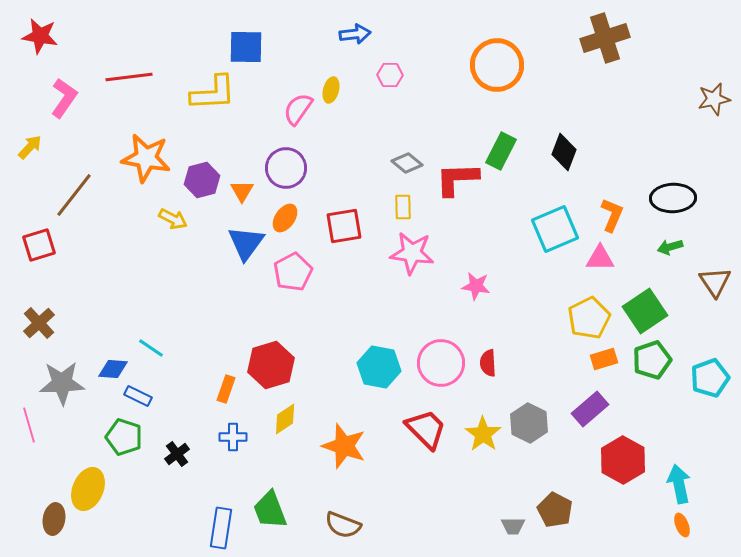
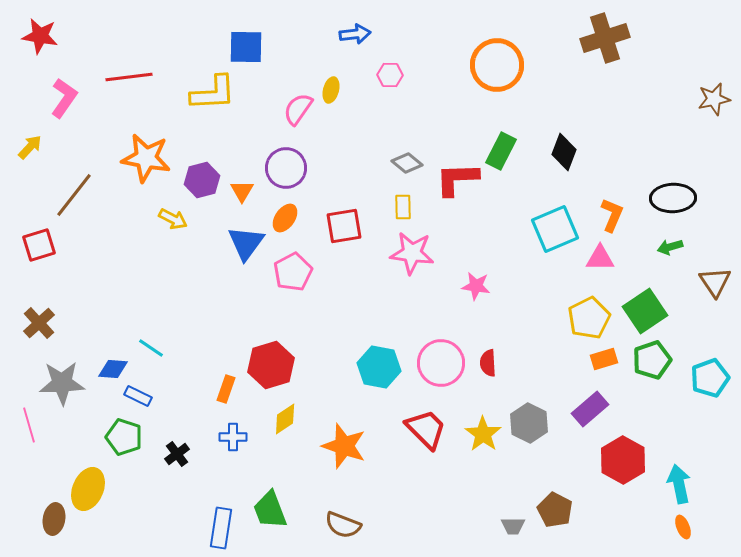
orange ellipse at (682, 525): moved 1 px right, 2 px down
